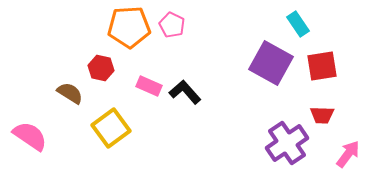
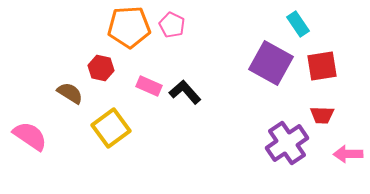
pink arrow: rotated 128 degrees counterclockwise
